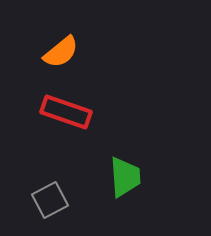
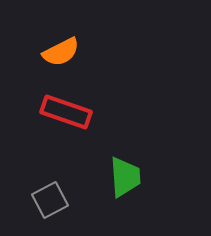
orange semicircle: rotated 12 degrees clockwise
